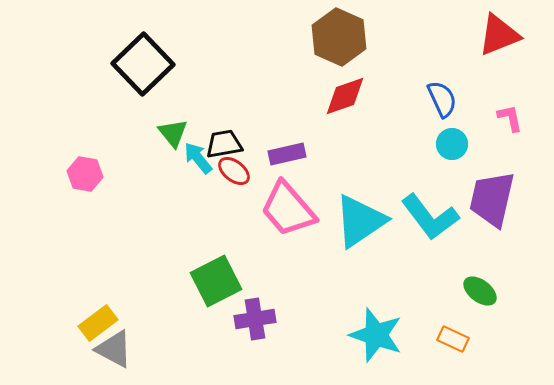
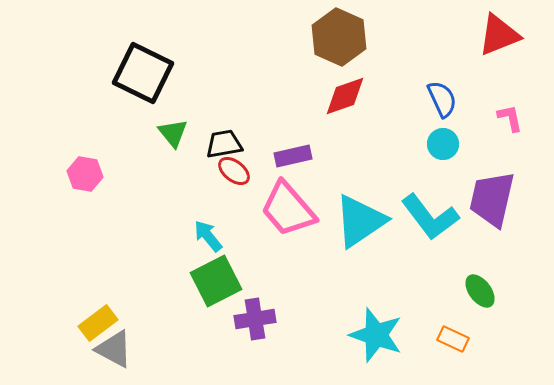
black square: moved 9 px down; rotated 20 degrees counterclockwise
cyan circle: moved 9 px left
purple rectangle: moved 6 px right, 2 px down
cyan arrow: moved 10 px right, 78 px down
green ellipse: rotated 16 degrees clockwise
